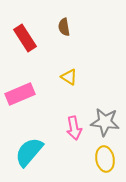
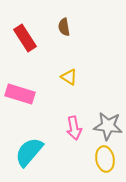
pink rectangle: rotated 40 degrees clockwise
gray star: moved 3 px right, 4 px down
